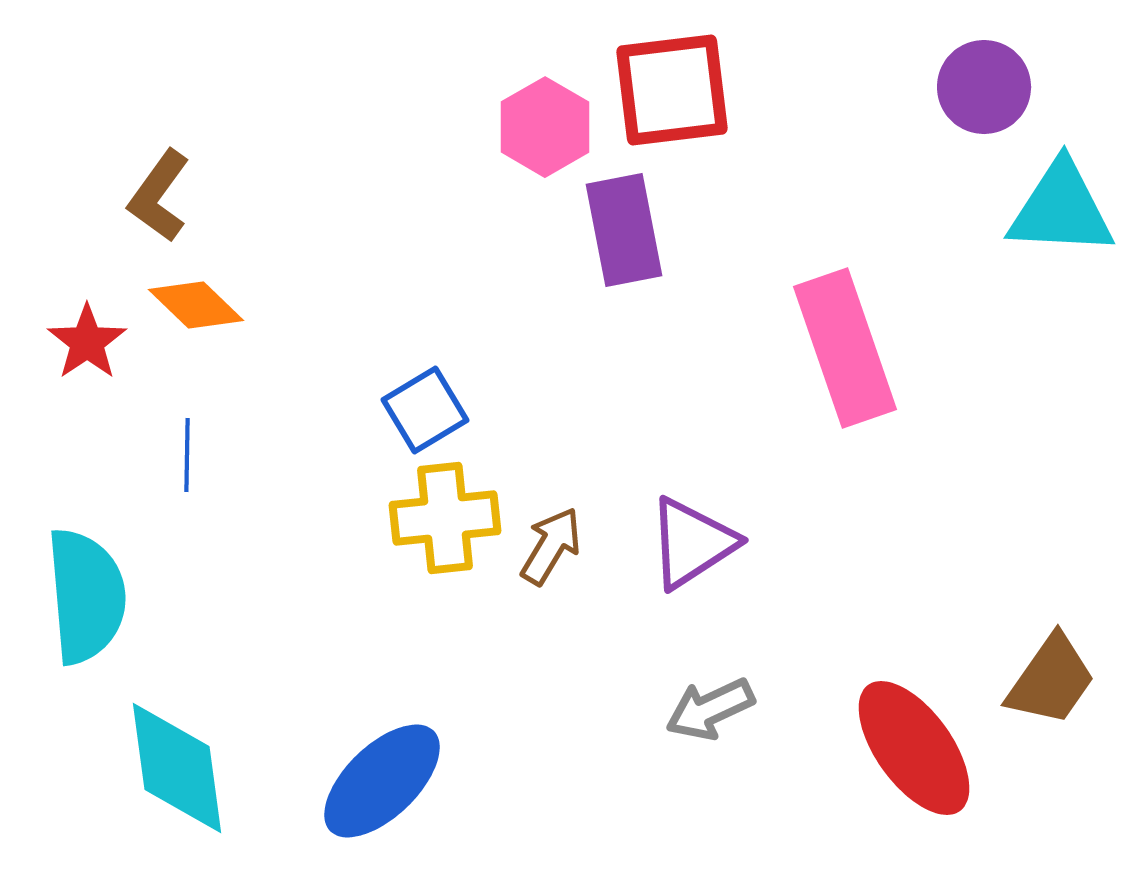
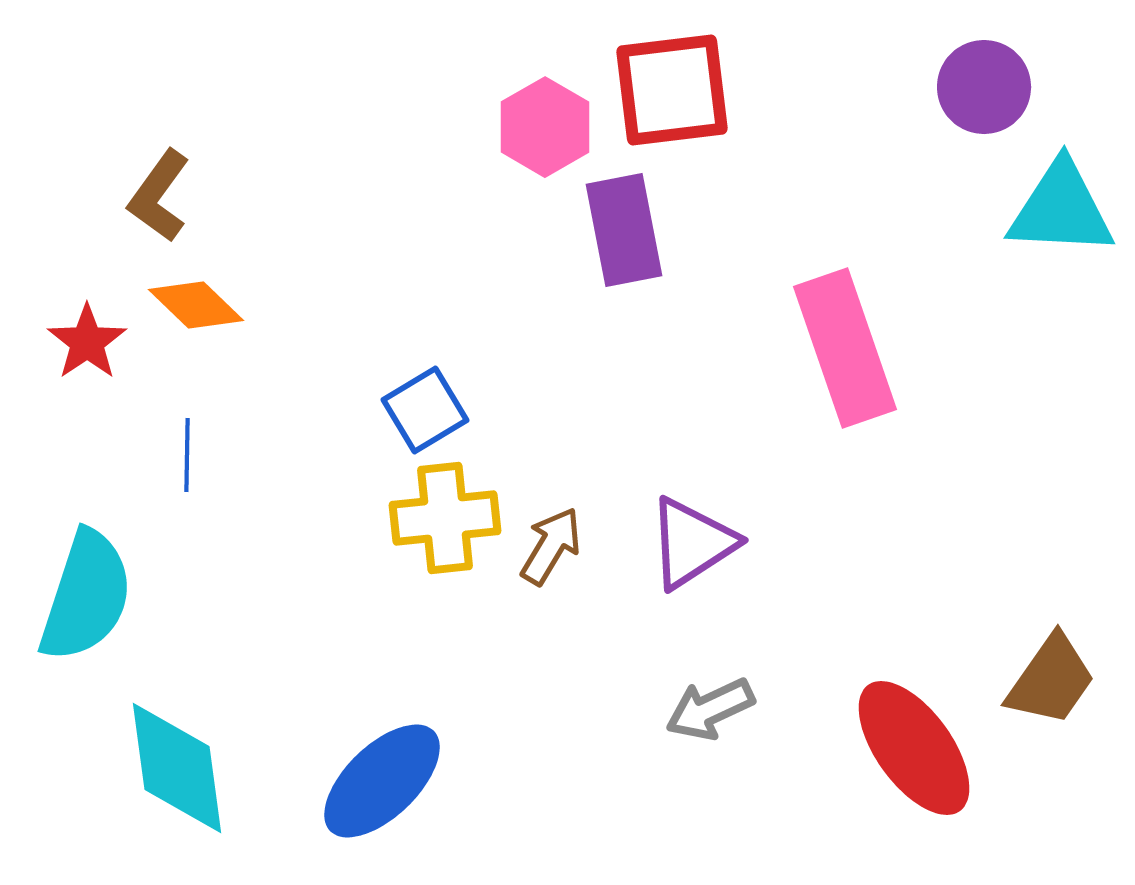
cyan semicircle: rotated 23 degrees clockwise
